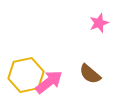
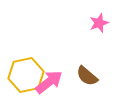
brown semicircle: moved 3 px left, 2 px down
